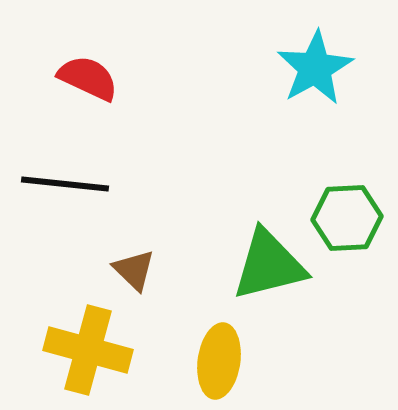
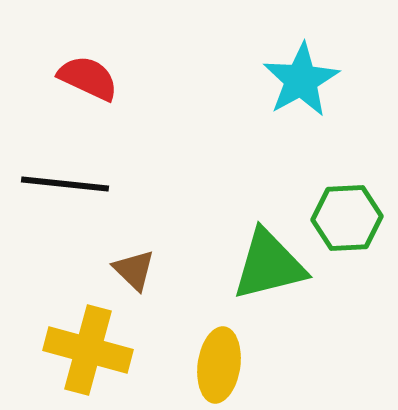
cyan star: moved 14 px left, 12 px down
yellow ellipse: moved 4 px down
